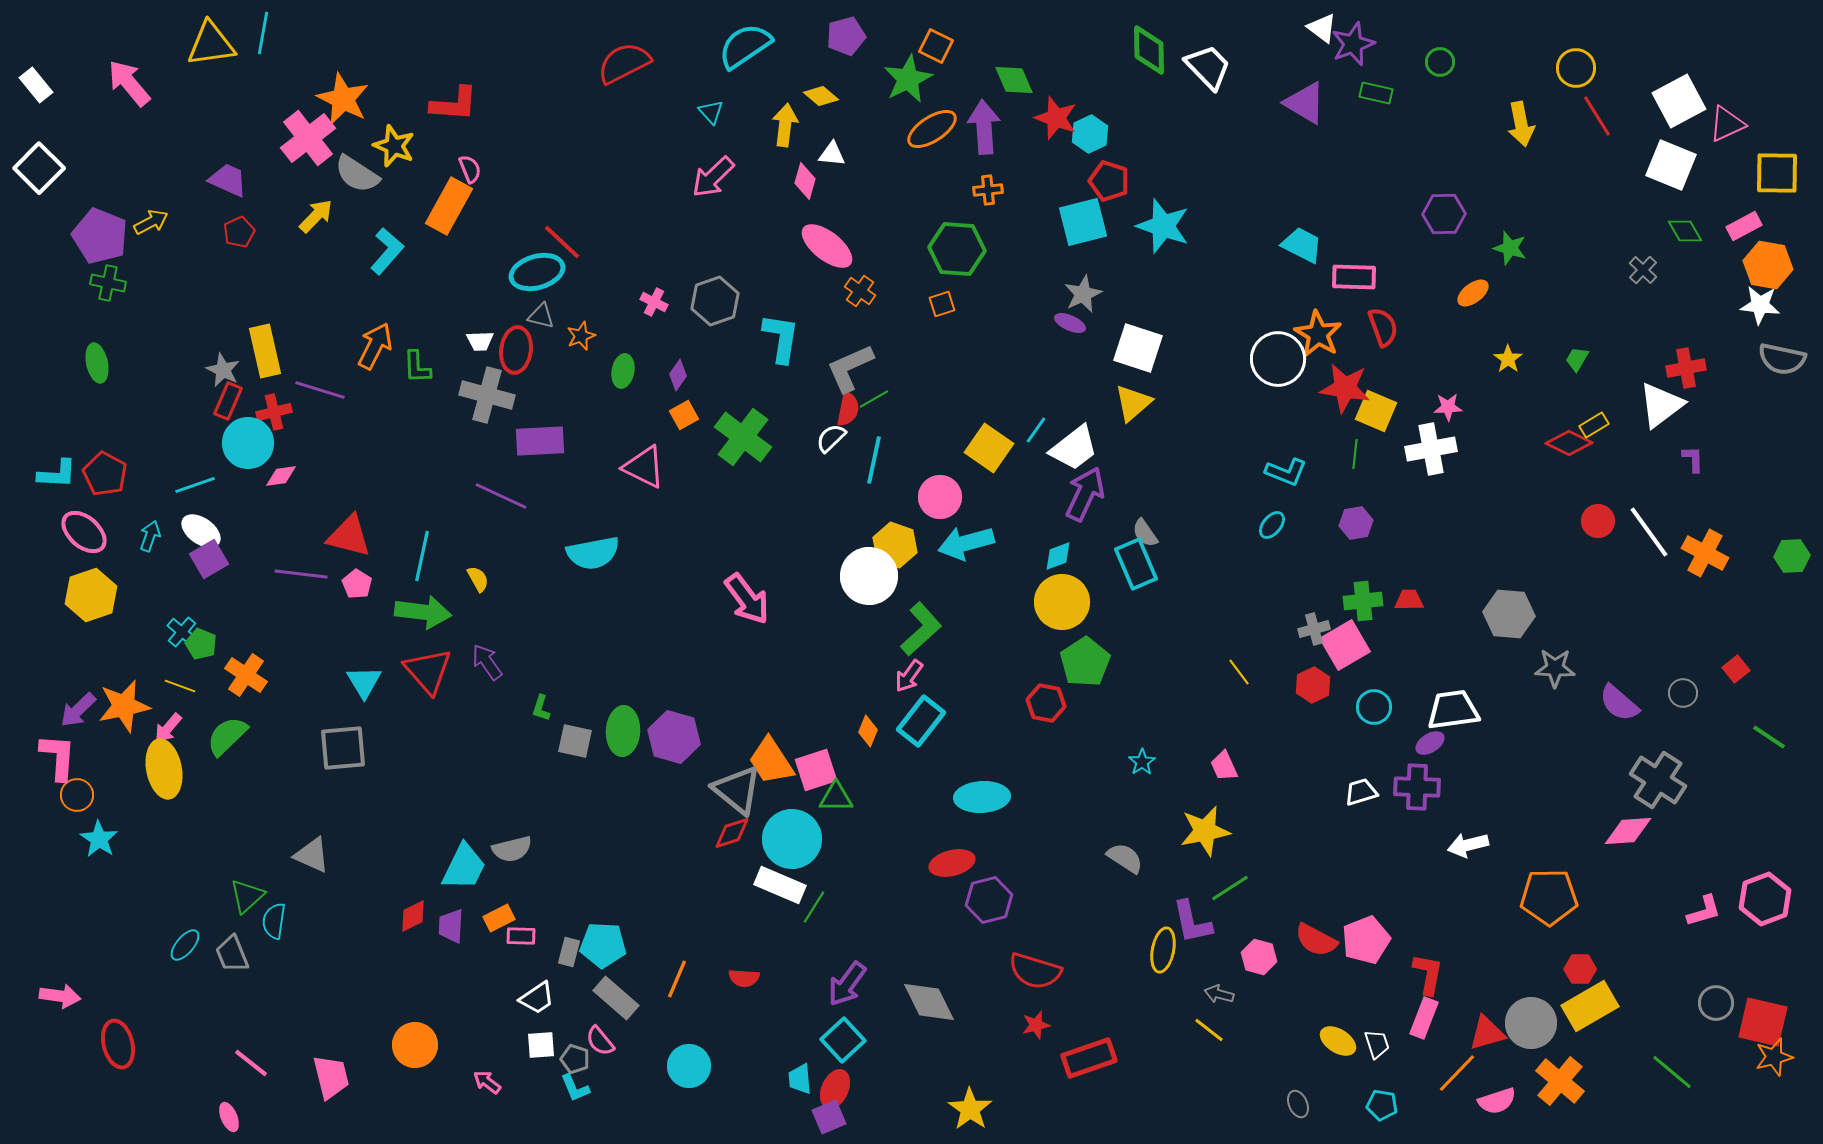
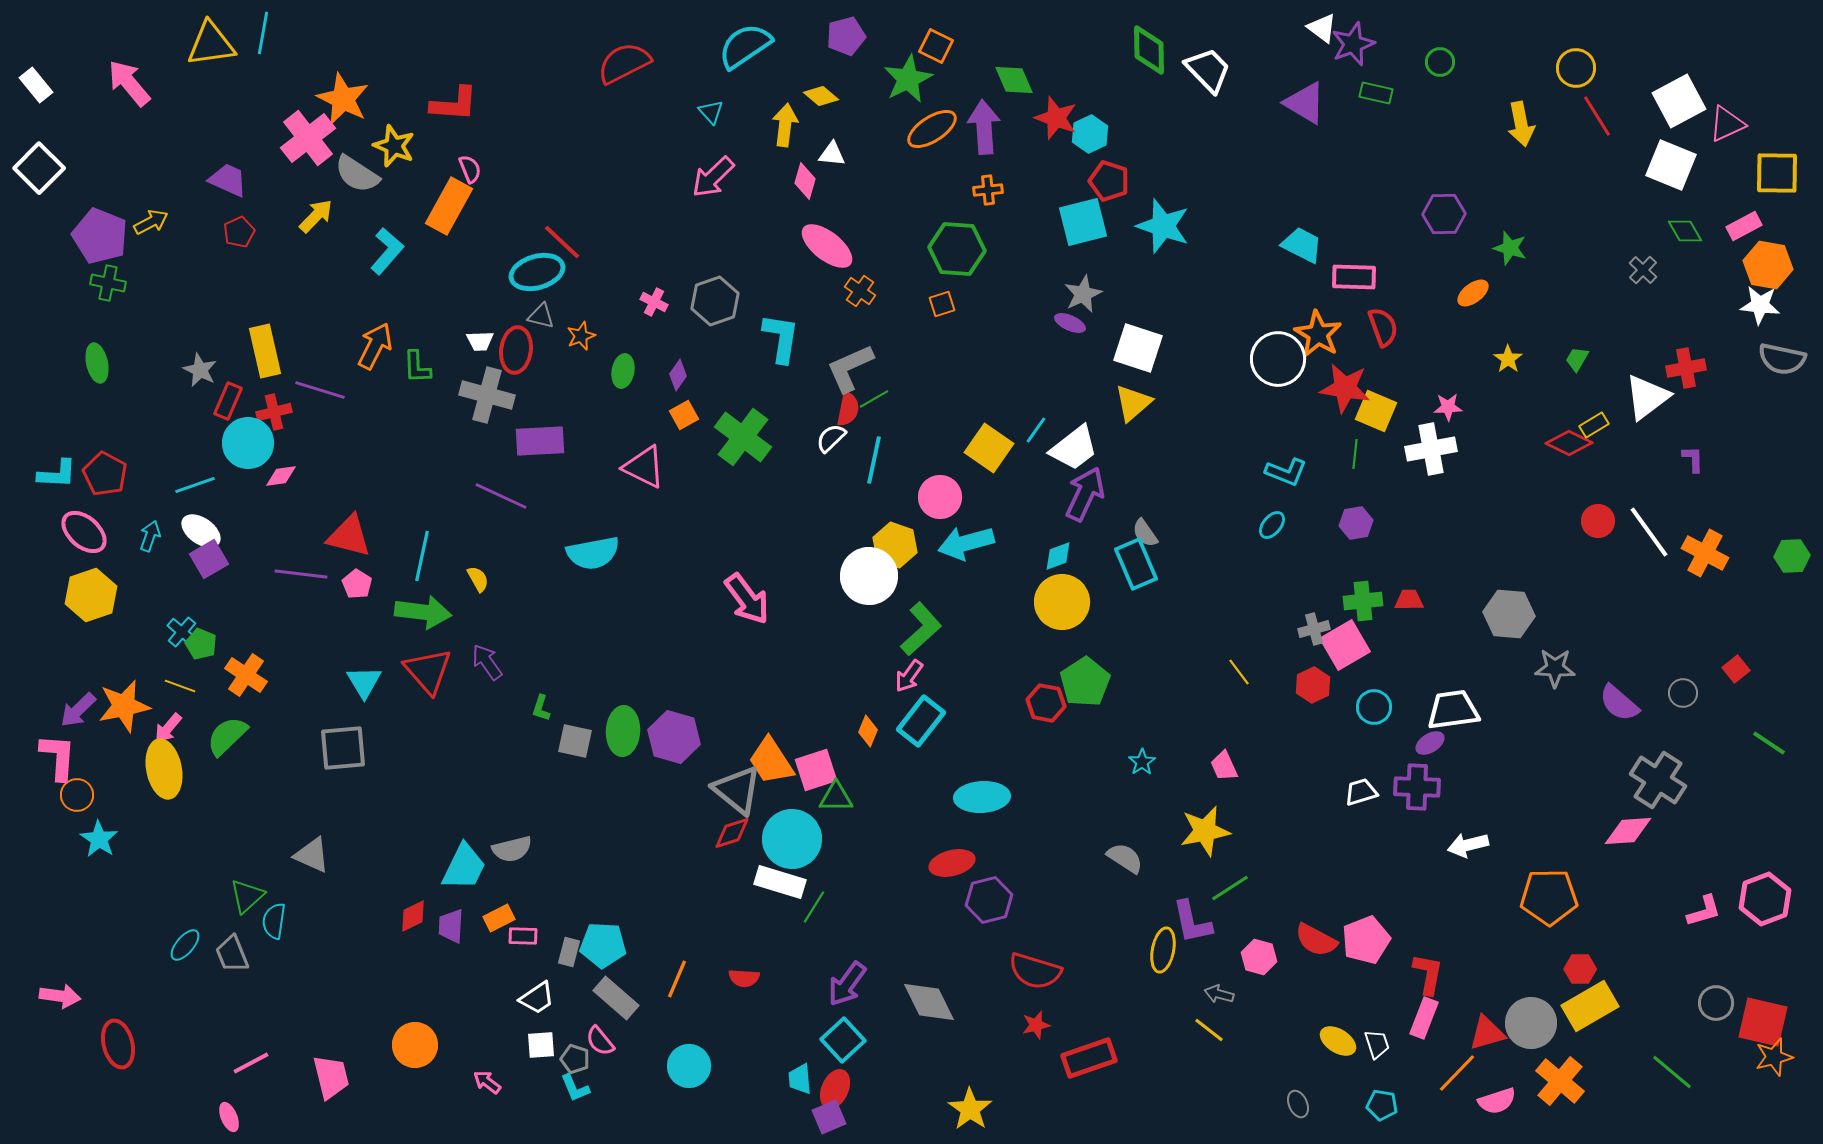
white trapezoid at (1208, 67): moved 3 px down
gray star at (223, 370): moved 23 px left
white triangle at (1661, 405): moved 14 px left, 8 px up
green pentagon at (1085, 662): moved 20 px down
green line at (1769, 737): moved 6 px down
white rectangle at (780, 885): moved 3 px up; rotated 6 degrees counterclockwise
pink rectangle at (521, 936): moved 2 px right
pink line at (251, 1063): rotated 66 degrees counterclockwise
